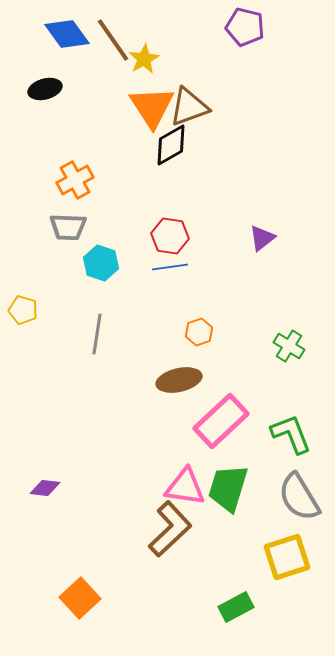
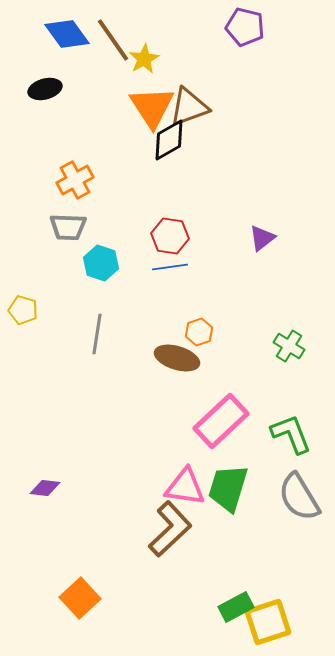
black diamond: moved 2 px left, 5 px up
brown ellipse: moved 2 px left, 22 px up; rotated 30 degrees clockwise
yellow square: moved 19 px left, 65 px down
